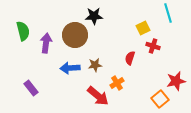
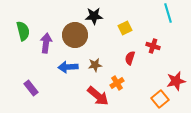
yellow square: moved 18 px left
blue arrow: moved 2 px left, 1 px up
